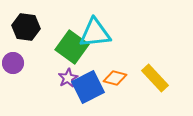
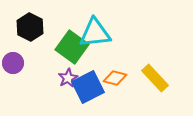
black hexagon: moved 4 px right; rotated 20 degrees clockwise
